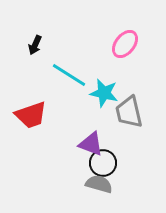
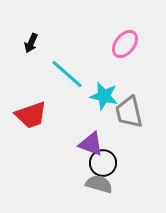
black arrow: moved 4 px left, 2 px up
cyan line: moved 2 px left, 1 px up; rotated 9 degrees clockwise
cyan star: moved 3 px down
